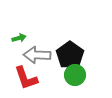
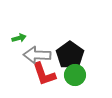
red L-shape: moved 18 px right, 4 px up
